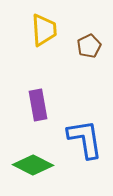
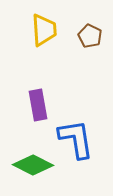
brown pentagon: moved 1 px right, 10 px up; rotated 20 degrees counterclockwise
blue L-shape: moved 9 px left
